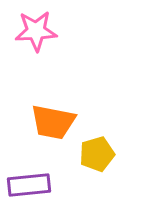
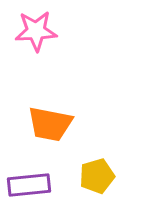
orange trapezoid: moved 3 px left, 2 px down
yellow pentagon: moved 22 px down
